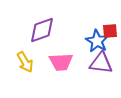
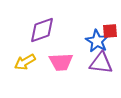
yellow arrow: rotated 90 degrees clockwise
